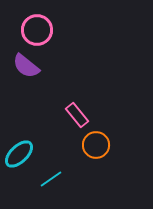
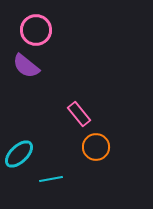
pink circle: moved 1 px left
pink rectangle: moved 2 px right, 1 px up
orange circle: moved 2 px down
cyan line: rotated 25 degrees clockwise
